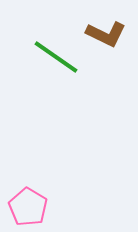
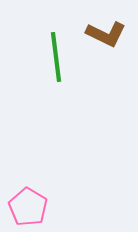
green line: rotated 48 degrees clockwise
